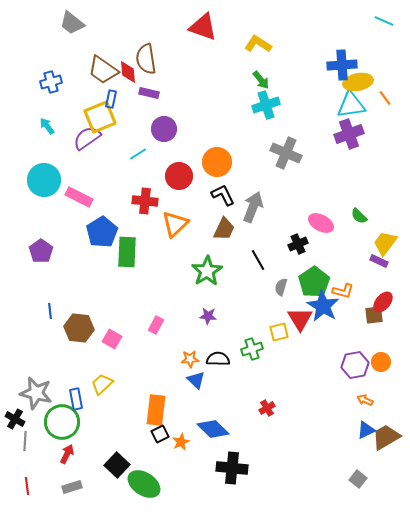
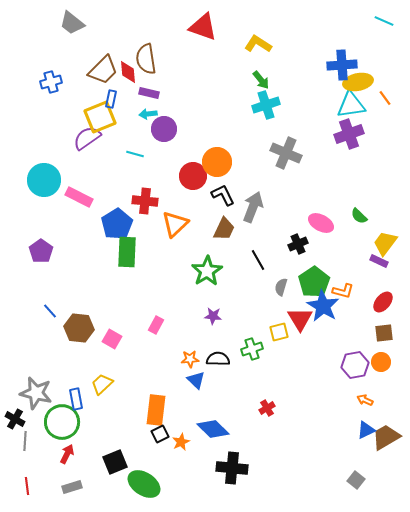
brown trapezoid at (103, 70): rotated 80 degrees counterclockwise
cyan arrow at (47, 126): moved 101 px right, 12 px up; rotated 60 degrees counterclockwise
cyan line at (138, 154): moved 3 px left; rotated 48 degrees clockwise
red circle at (179, 176): moved 14 px right
blue pentagon at (102, 232): moved 15 px right, 8 px up
blue line at (50, 311): rotated 35 degrees counterclockwise
brown square at (374, 315): moved 10 px right, 18 px down
purple star at (208, 316): moved 5 px right
black square at (117, 465): moved 2 px left, 3 px up; rotated 25 degrees clockwise
gray square at (358, 479): moved 2 px left, 1 px down
